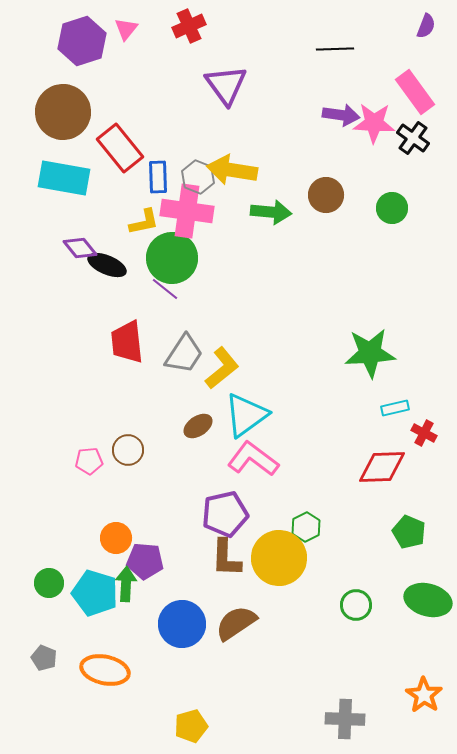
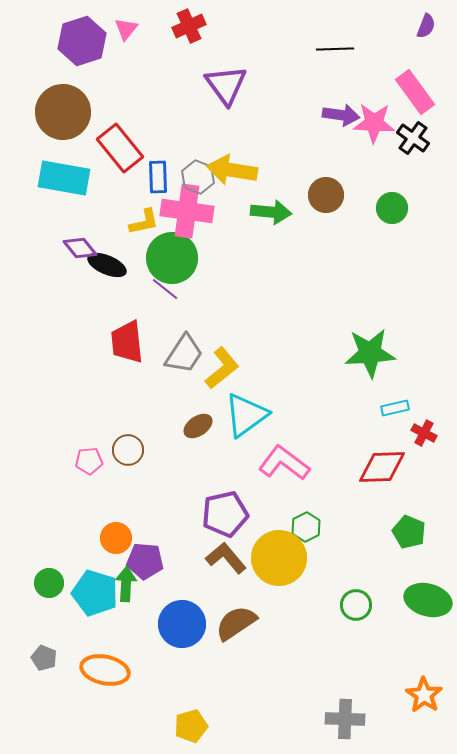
pink L-shape at (253, 459): moved 31 px right, 4 px down
brown L-shape at (226, 558): rotated 138 degrees clockwise
